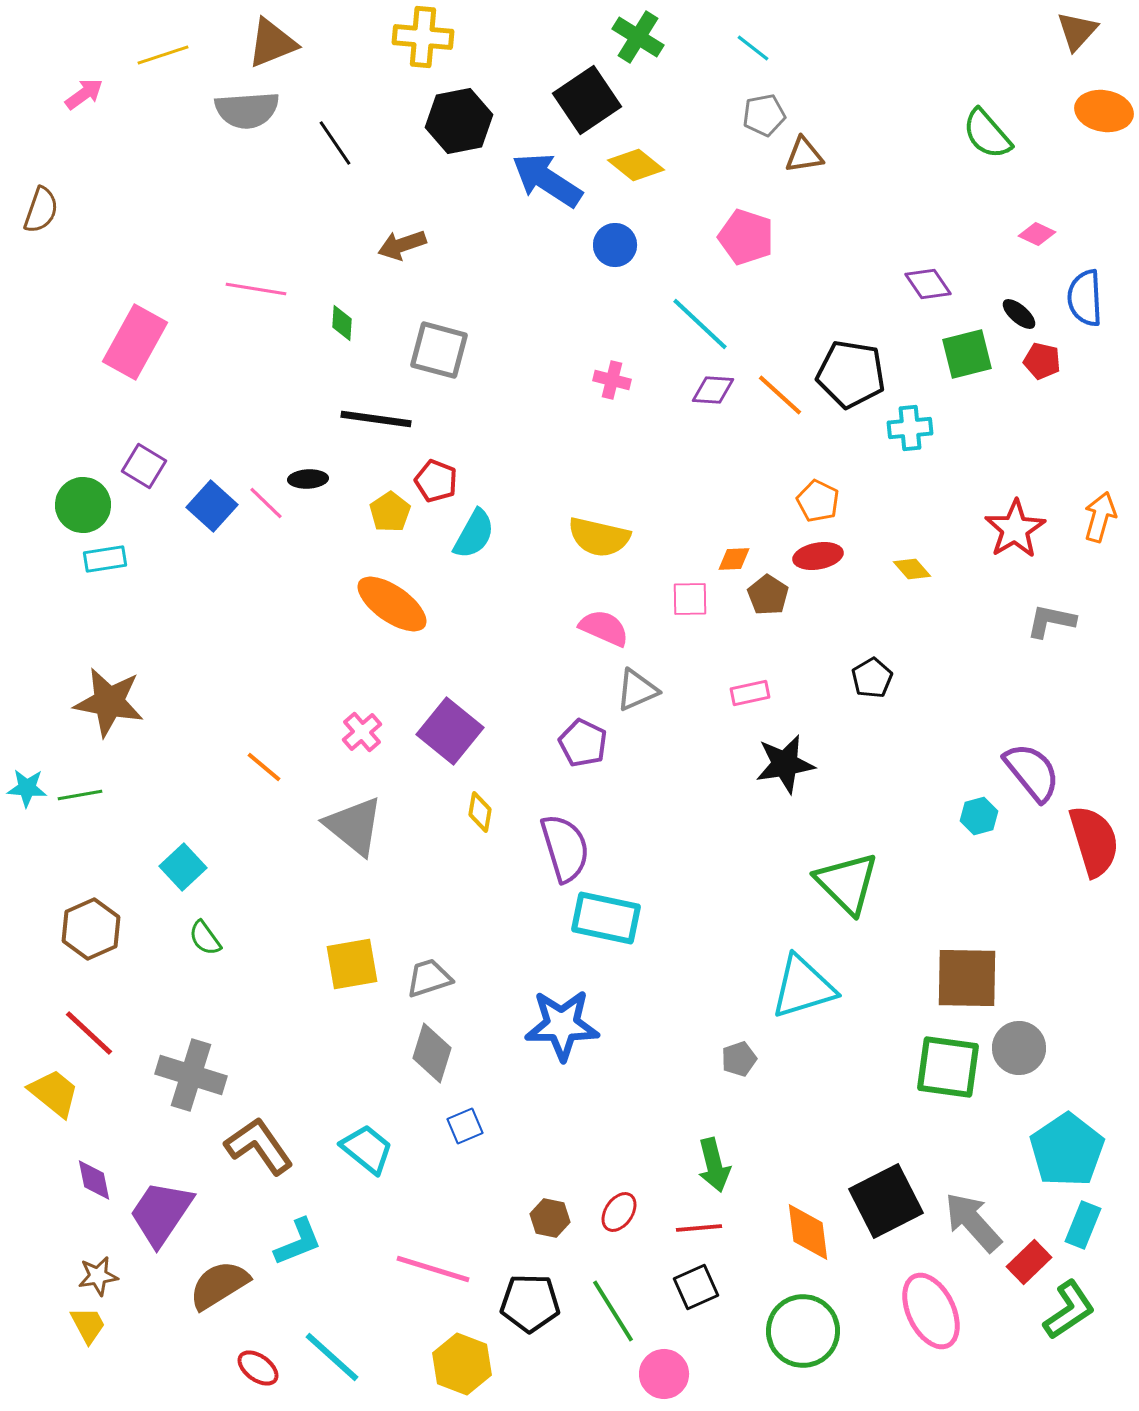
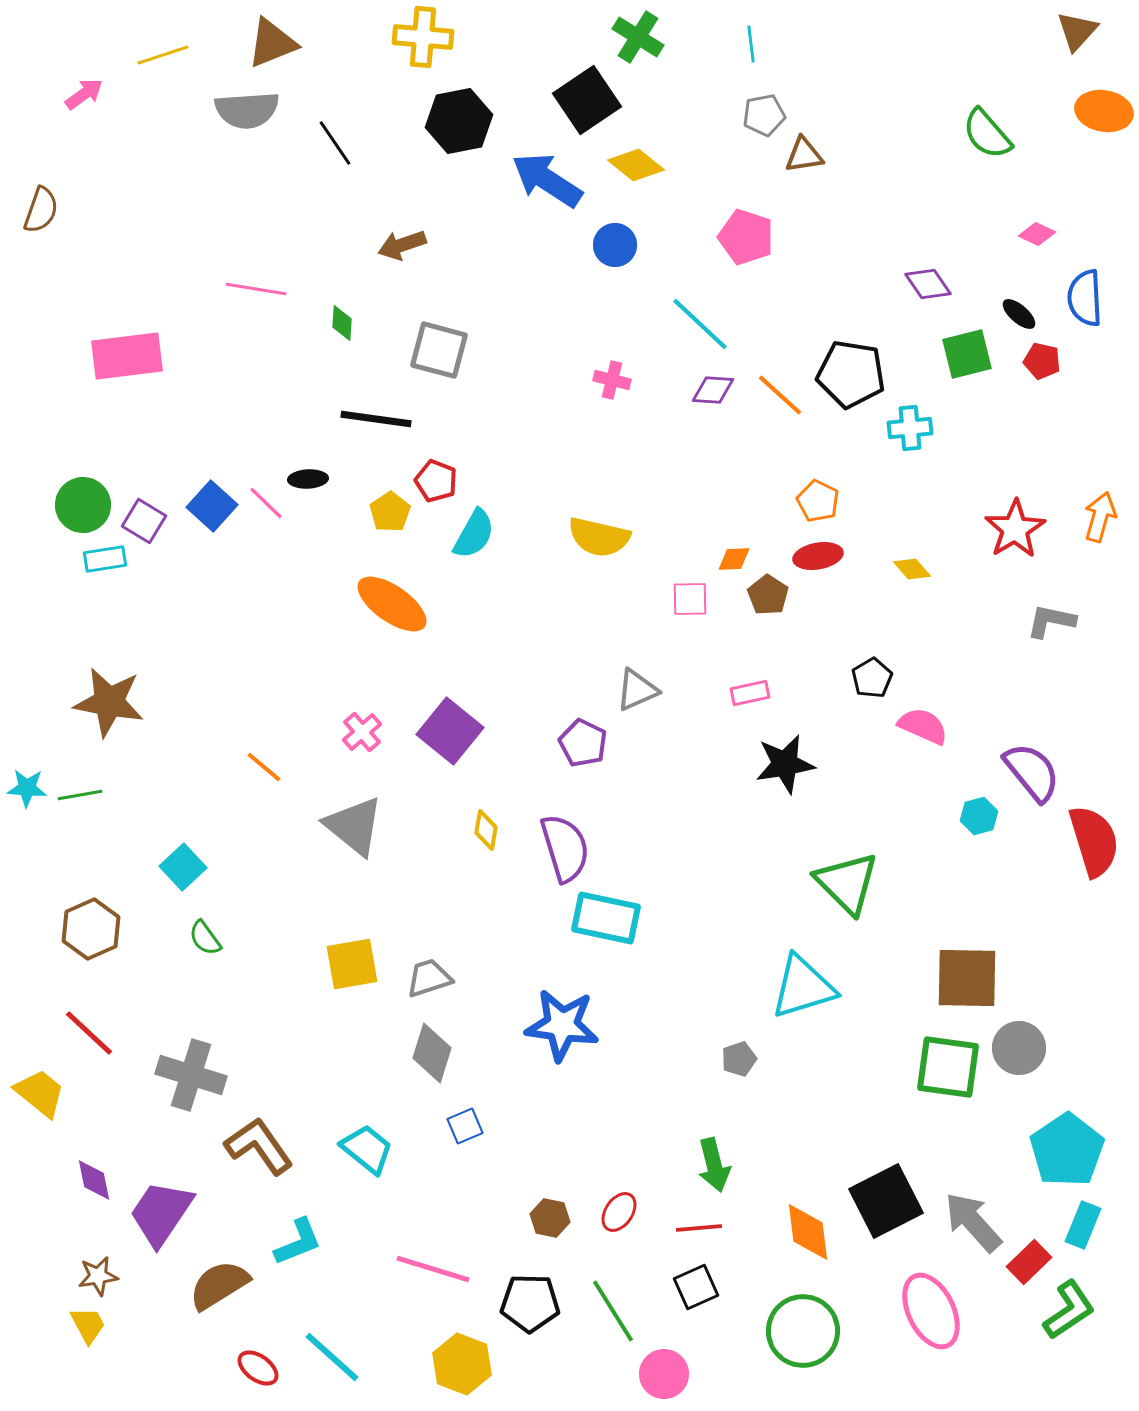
cyan line at (753, 48): moved 2 px left, 4 px up; rotated 45 degrees clockwise
pink rectangle at (135, 342): moved 8 px left, 14 px down; rotated 54 degrees clockwise
purple square at (144, 466): moved 55 px down
pink semicircle at (604, 628): moved 319 px right, 98 px down
yellow diamond at (480, 812): moved 6 px right, 18 px down
blue star at (562, 1025): rotated 8 degrees clockwise
yellow trapezoid at (54, 1093): moved 14 px left
